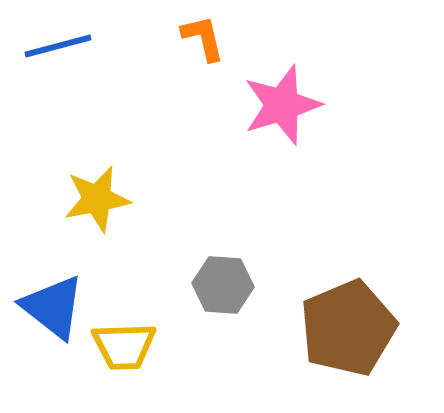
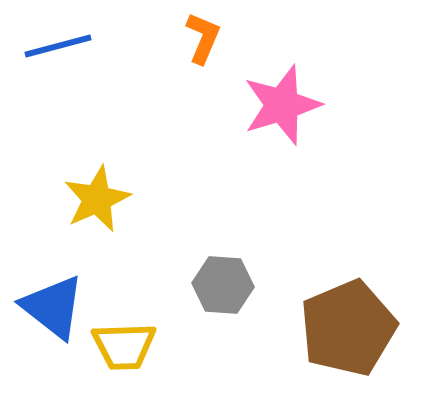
orange L-shape: rotated 36 degrees clockwise
yellow star: rotated 14 degrees counterclockwise
